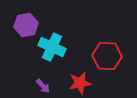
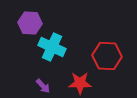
purple hexagon: moved 4 px right, 2 px up; rotated 15 degrees clockwise
red star: rotated 10 degrees clockwise
